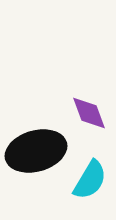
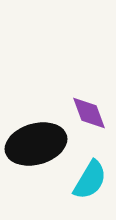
black ellipse: moved 7 px up
